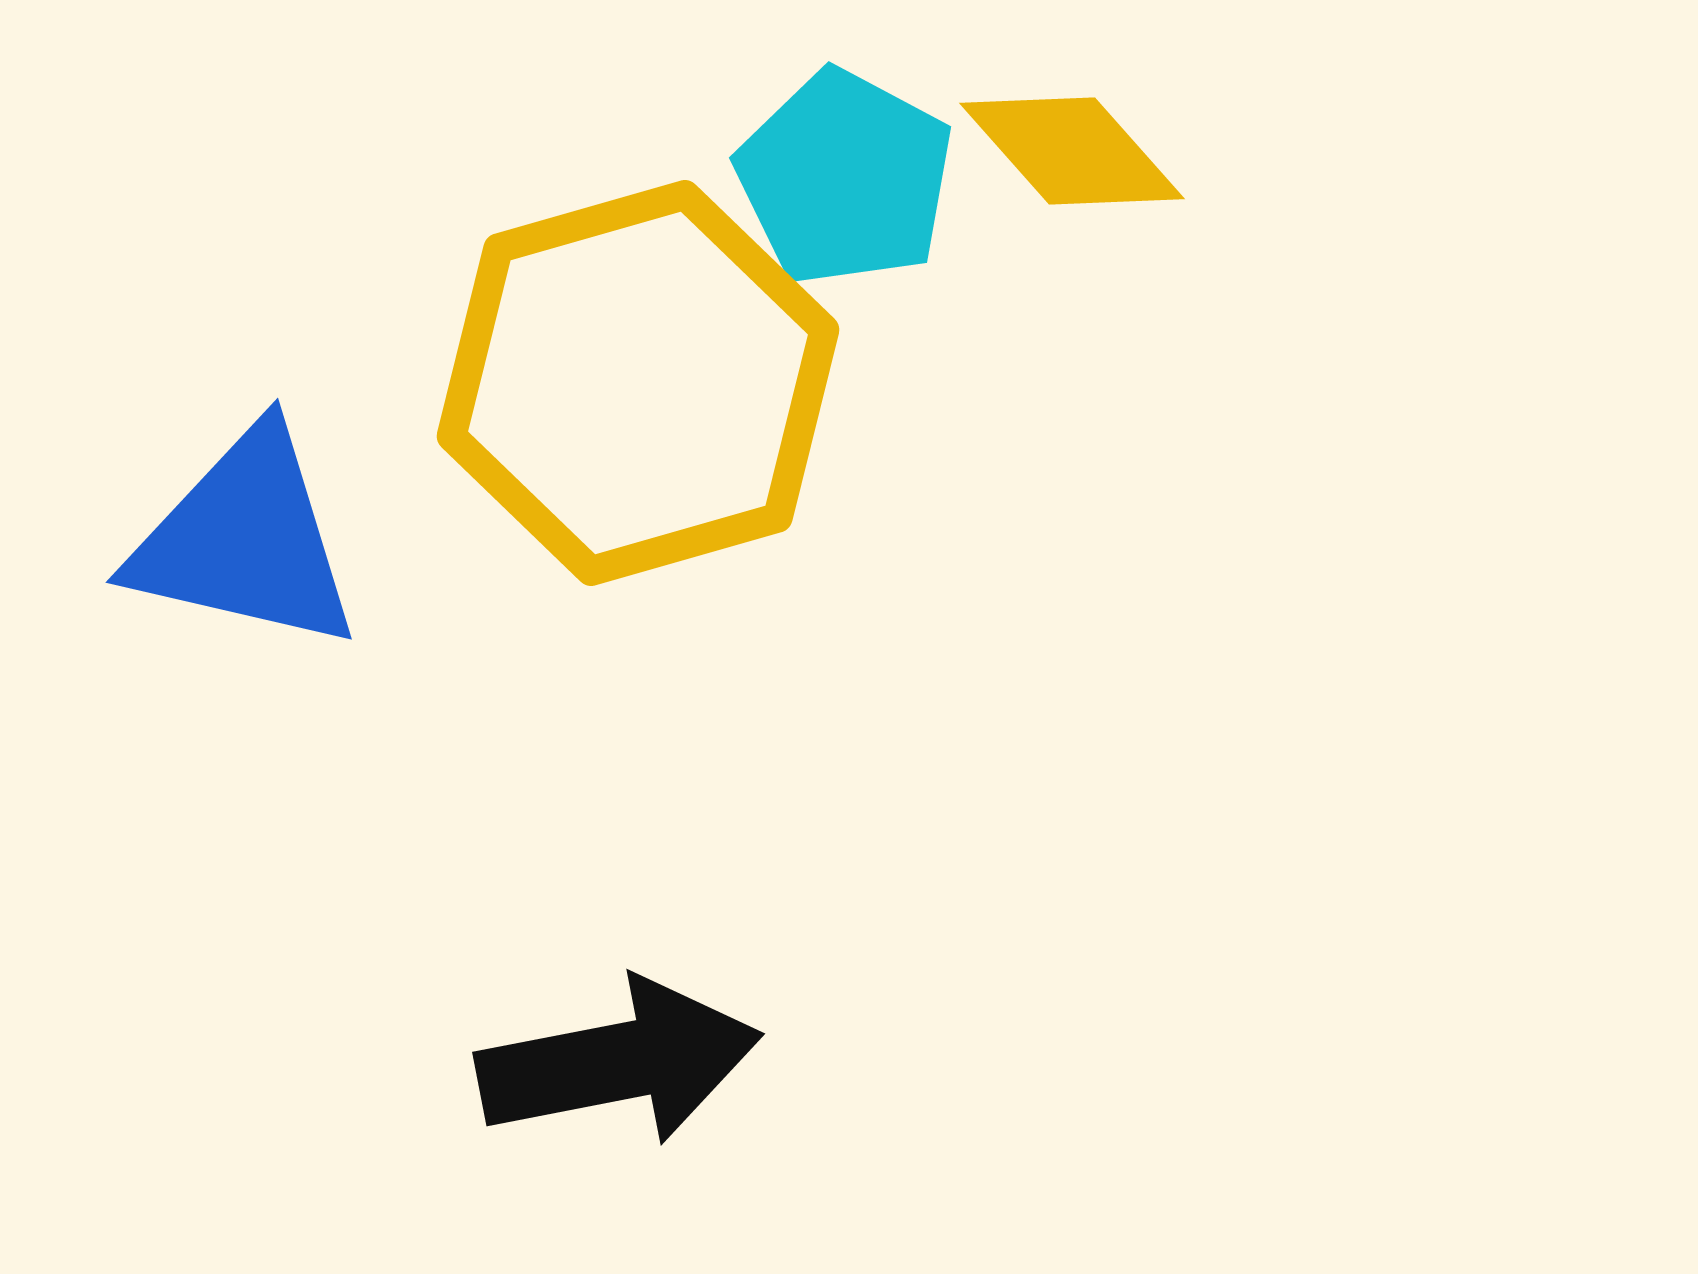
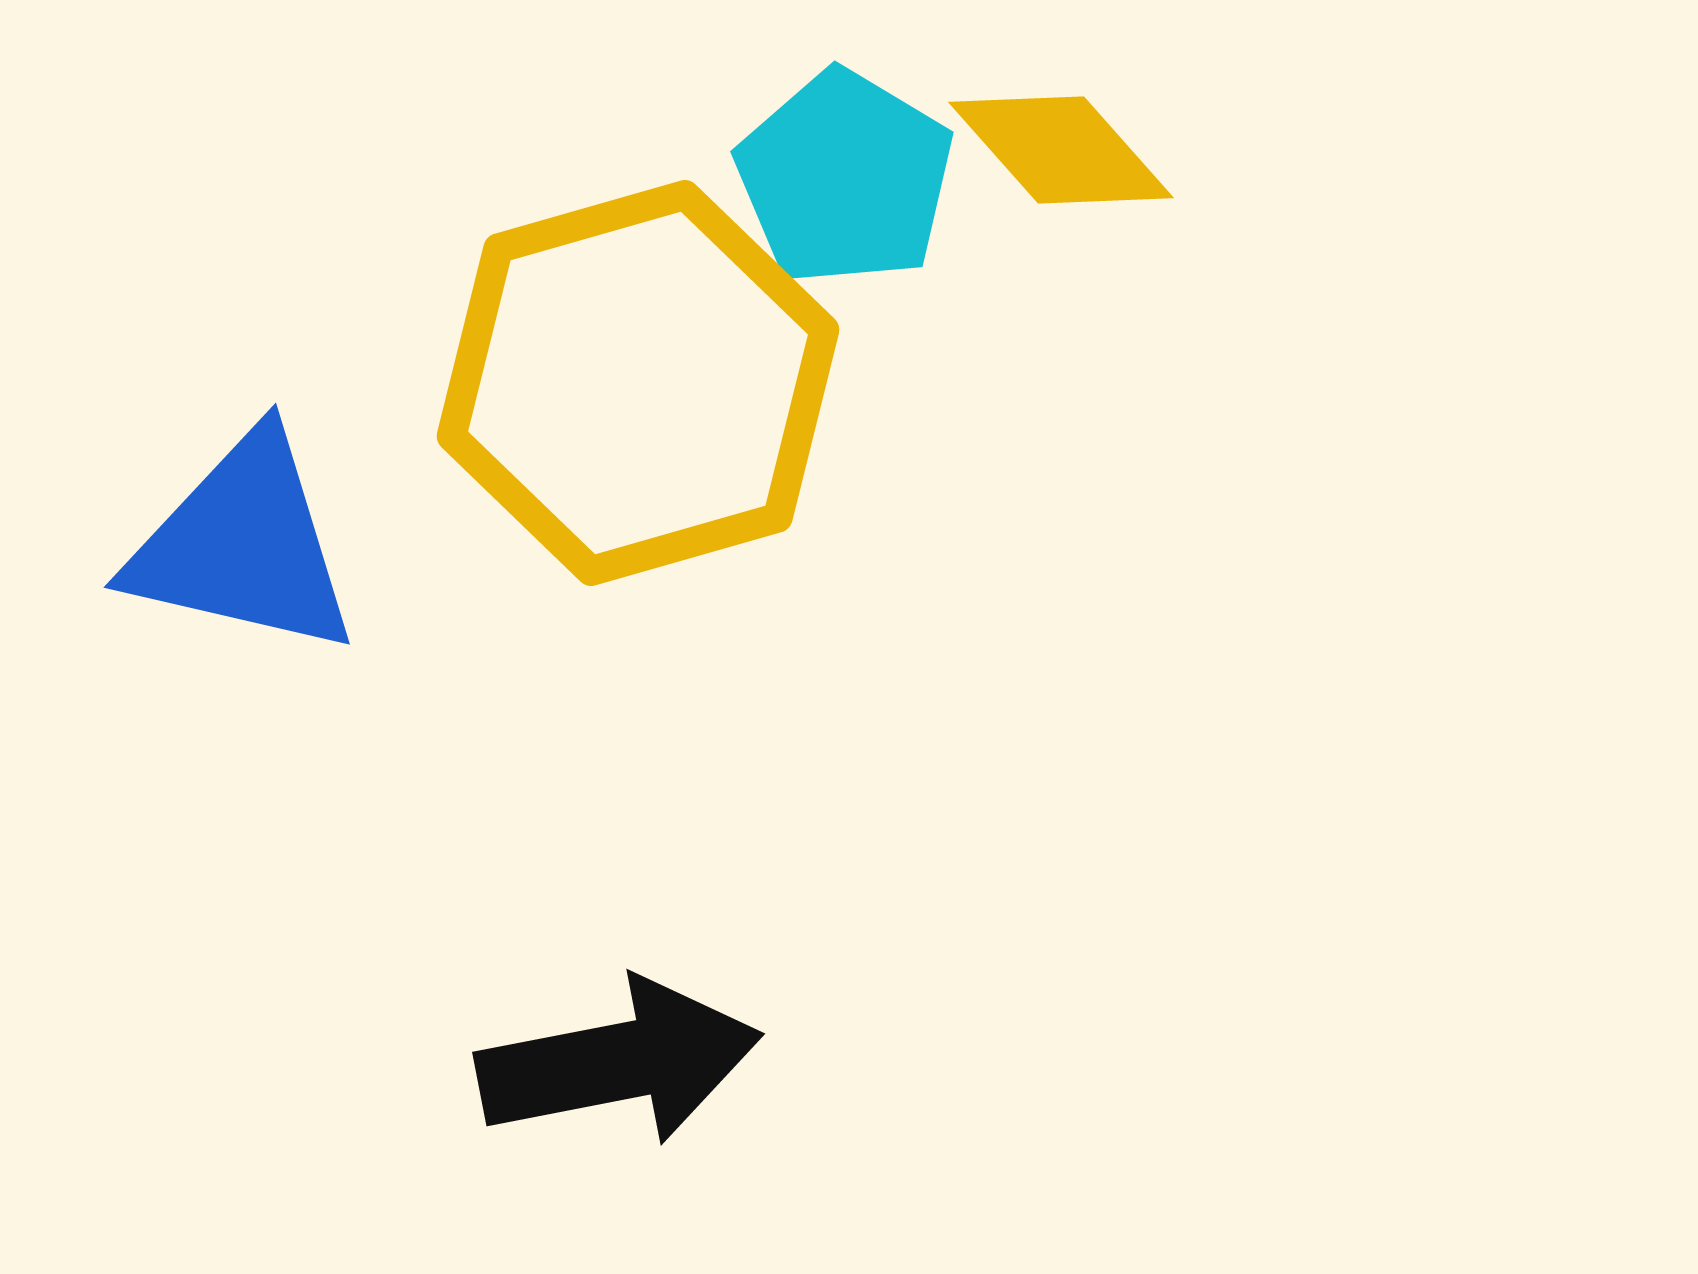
yellow diamond: moved 11 px left, 1 px up
cyan pentagon: rotated 3 degrees clockwise
blue triangle: moved 2 px left, 5 px down
